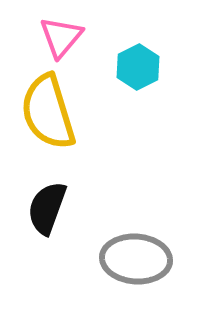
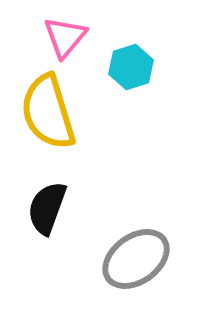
pink triangle: moved 4 px right
cyan hexagon: moved 7 px left; rotated 9 degrees clockwise
gray ellipse: rotated 40 degrees counterclockwise
